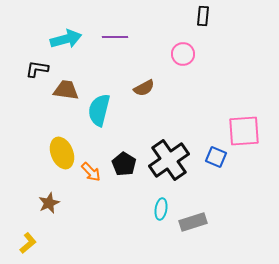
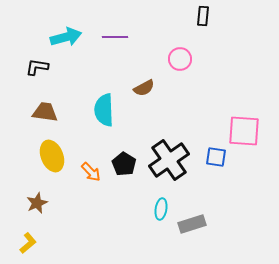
cyan arrow: moved 2 px up
pink circle: moved 3 px left, 5 px down
black L-shape: moved 2 px up
brown trapezoid: moved 21 px left, 22 px down
cyan semicircle: moved 5 px right; rotated 16 degrees counterclockwise
pink square: rotated 8 degrees clockwise
yellow ellipse: moved 10 px left, 3 px down
blue square: rotated 15 degrees counterclockwise
brown star: moved 12 px left
gray rectangle: moved 1 px left, 2 px down
